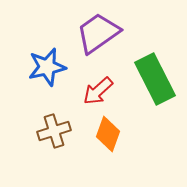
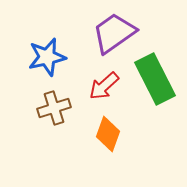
purple trapezoid: moved 16 px right
blue star: moved 10 px up
red arrow: moved 6 px right, 5 px up
brown cross: moved 23 px up
